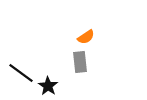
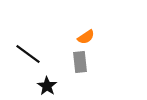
black line: moved 7 px right, 19 px up
black star: moved 1 px left
